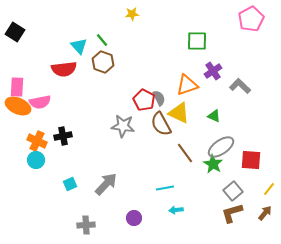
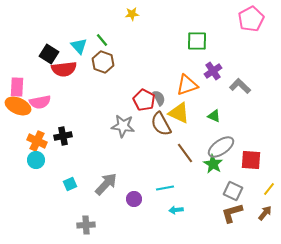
black square: moved 34 px right, 22 px down
gray square: rotated 24 degrees counterclockwise
purple circle: moved 19 px up
